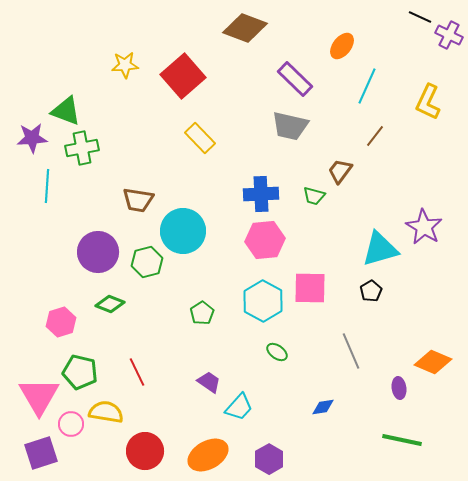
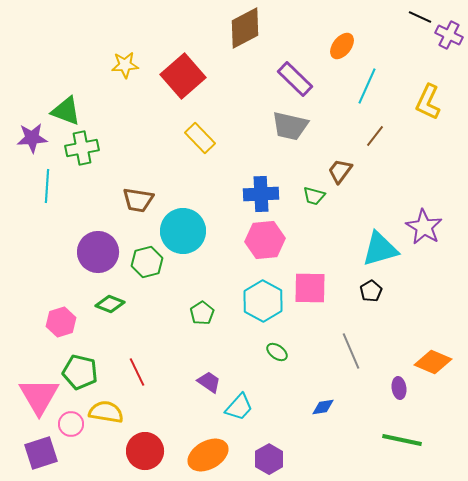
brown diamond at (245, 28): rotated 48 degrees counterclockwise
